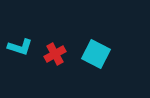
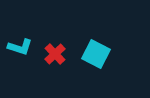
red cross: rotated 15 degrees counterclockwise
